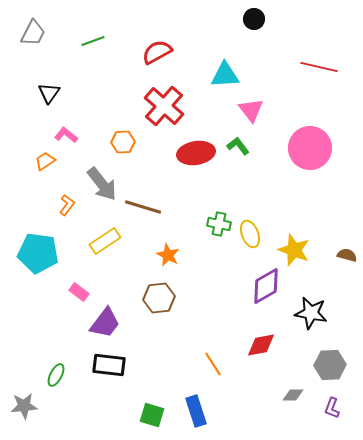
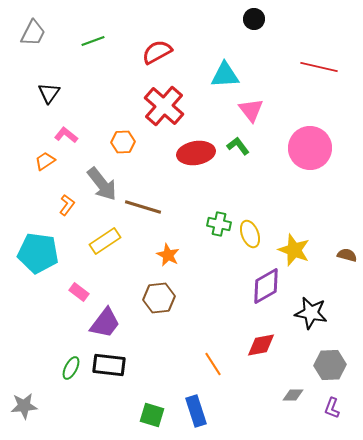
green ellipse: moved 15 px right, 7 px up
